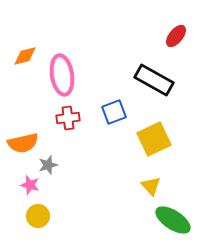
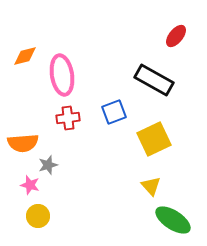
orange semicircle: rotated 8 degrees clockwise
